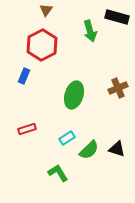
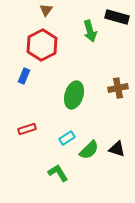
brown cross: rotated 12 degrees clockwise
